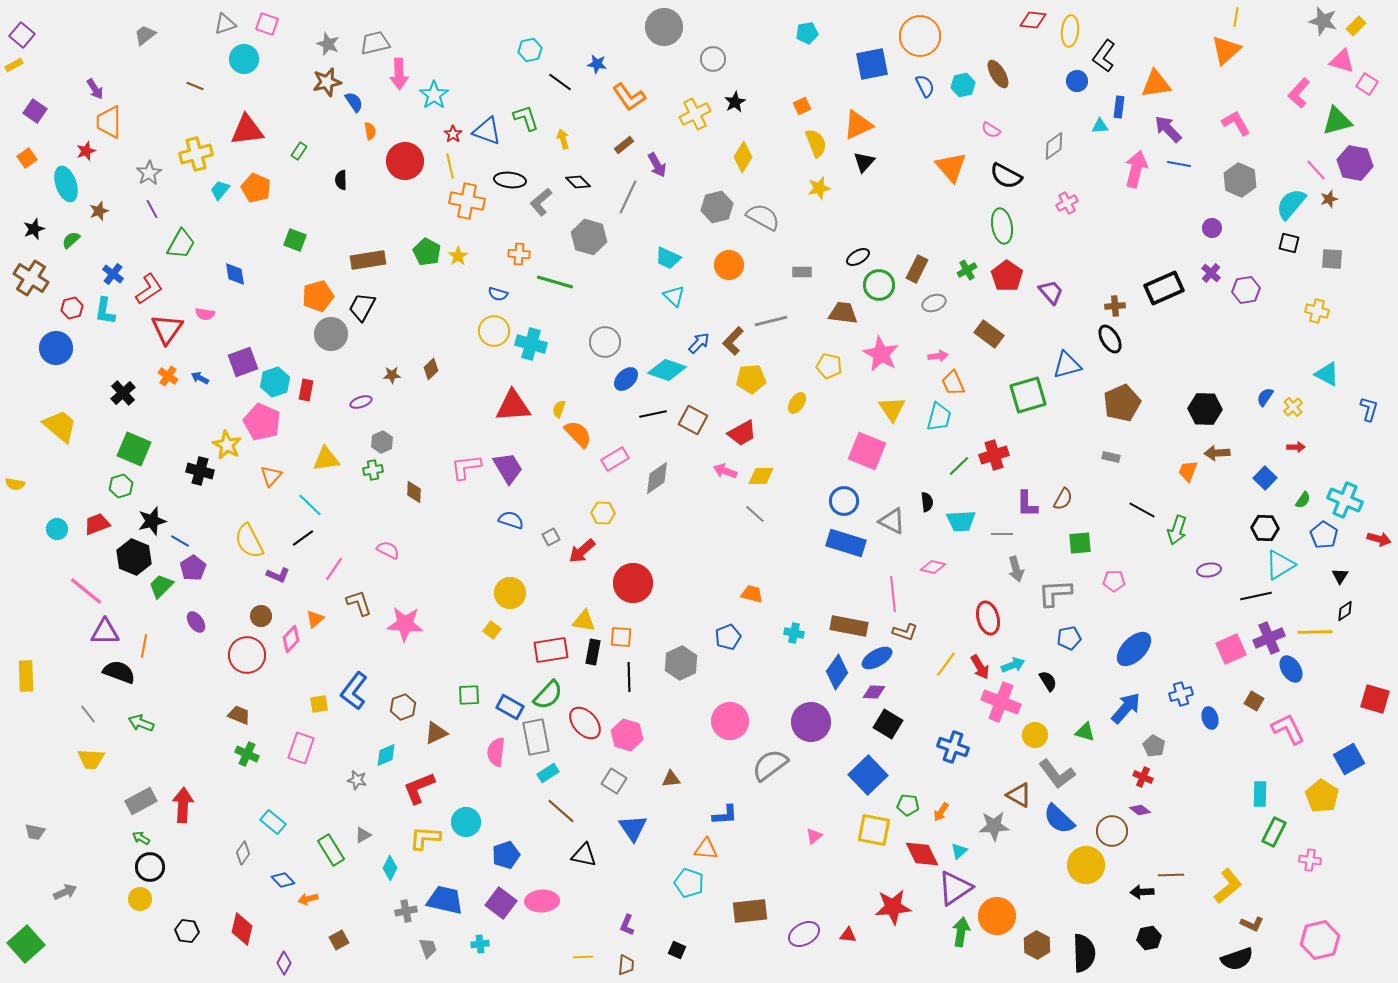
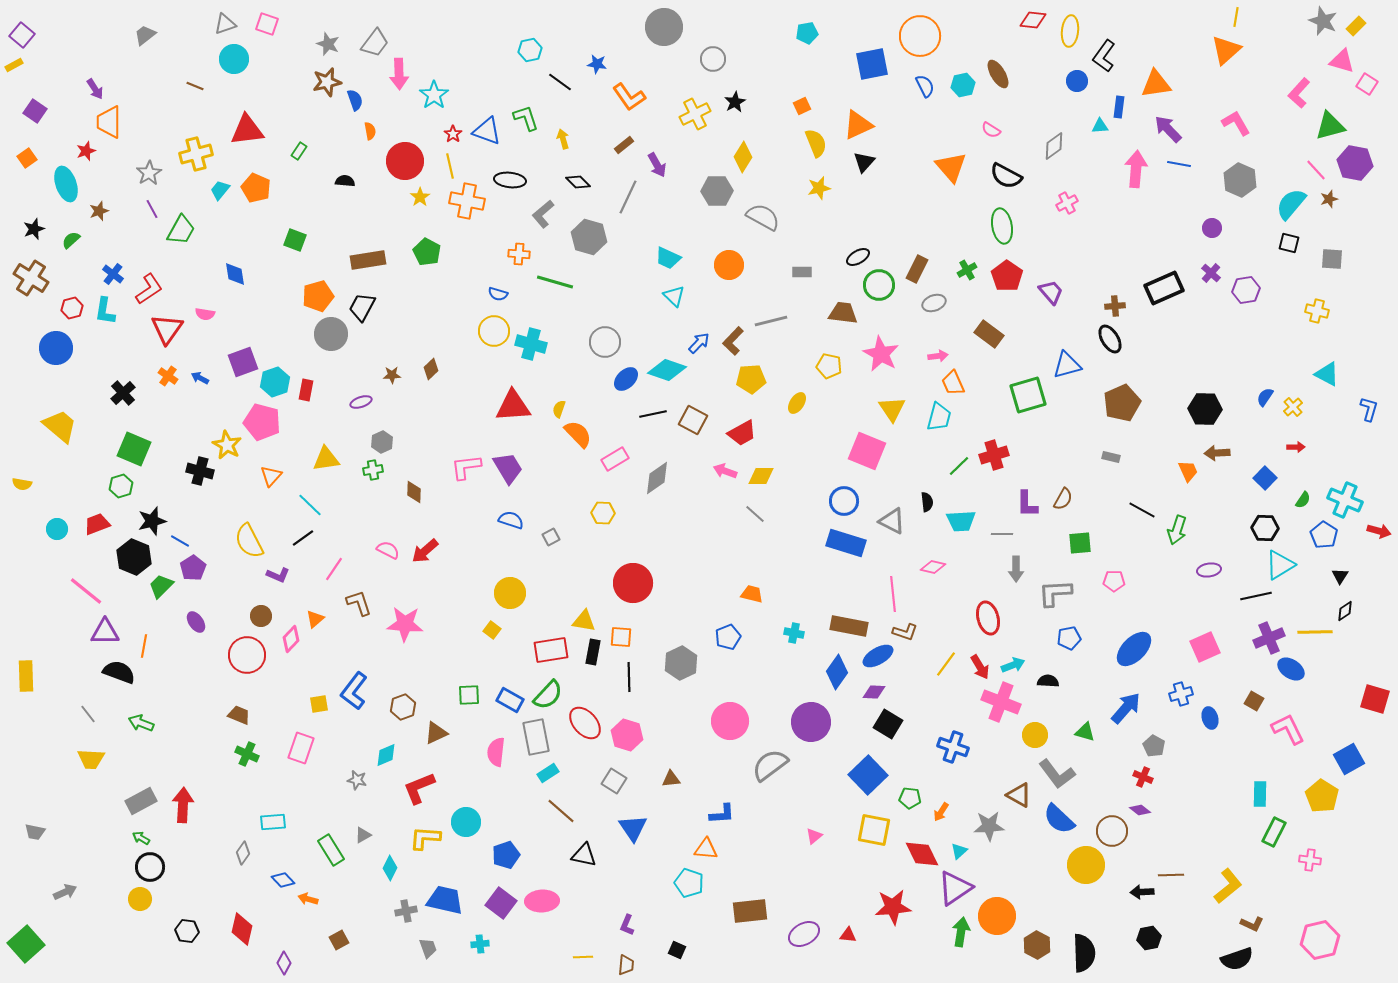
gray star at (1323, 21): rotated 8 degrees clockwise
gray trapezoid at (375, 43): rotated 140 degrees clockwise
cyan circle at (244, 59): moved 10 px left
blue semicircle at (354, 102): moved 1 px right, 2 px up; rotated 15 degrees clockwise
green triangle at (1337, 121): moved 7 px left, 5 px down
pink arrow at (1136, 169): rotated 9 degrees counterclockwise
black semicircle at (341, 180): moved 4 px right, 1 px down; rotated 96 degrees clockwise
gray L-shape at (541, 202): moved 2 px right, 12 px down
gray hexagon at (717, 207): moved 16 px up; rotated 12 degrees clockwise
green trapezoid at (181, 244): moved 14 px up
yellow star at (458, 256): moved 38 px left, 59 px up
pink pentagon at (262, 422): rotated 9 degrees counterclockwise
orange trapezoid at (1188, 471): rotated 135 degrees clockwise
yellow semicircle at (15, 484): moved 7 px right
red arrow at (1379, 539): moved 8 px up
red arrow at (582, 551): moved 157 px left
gray arrow at (1016, 569): rotated 15 degrees clockwise
pink square at (1231, 649): moved 26 px left, 2 px up
blue ellipse at (877, 658): moved 1 px right, 2 px up
blue ellipse at (1291, 669): rotated 24 degrees counterclockwise
black semicircle at (1048, 681): rotated 55 degrees counterclockwise
blue rectangle at (510, 707): moved 7 px up
green pentagon at (908, 805): moved 2 px right, 7 px up
blue L-shape at (725, 815): moved 3 px left, 1 px up
cyan rectangle at (273, 822): rotated 45 degrees counterclockwise
gray star at (994, 826): moved 5 px left
orange arrow at (308, 899): rotated 30 degrees clockwise
